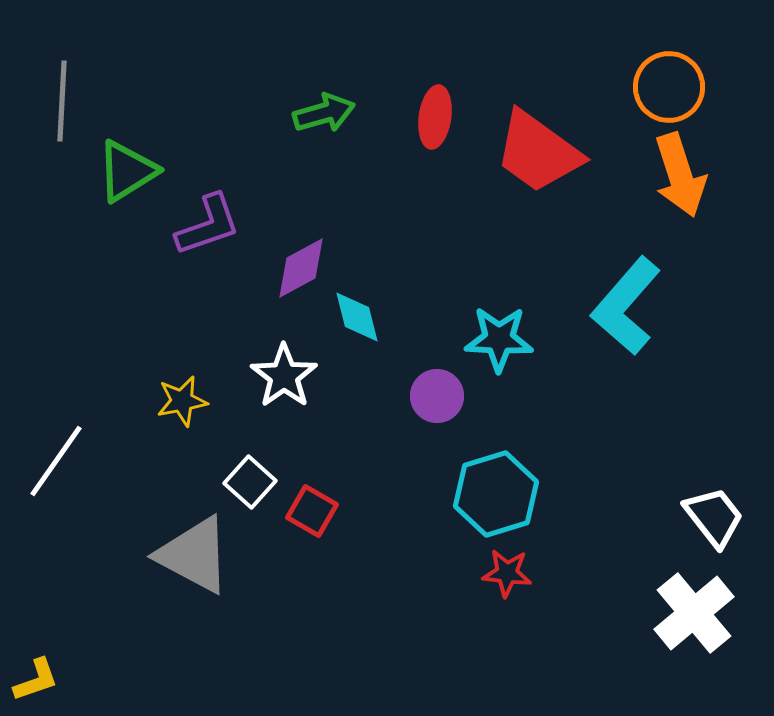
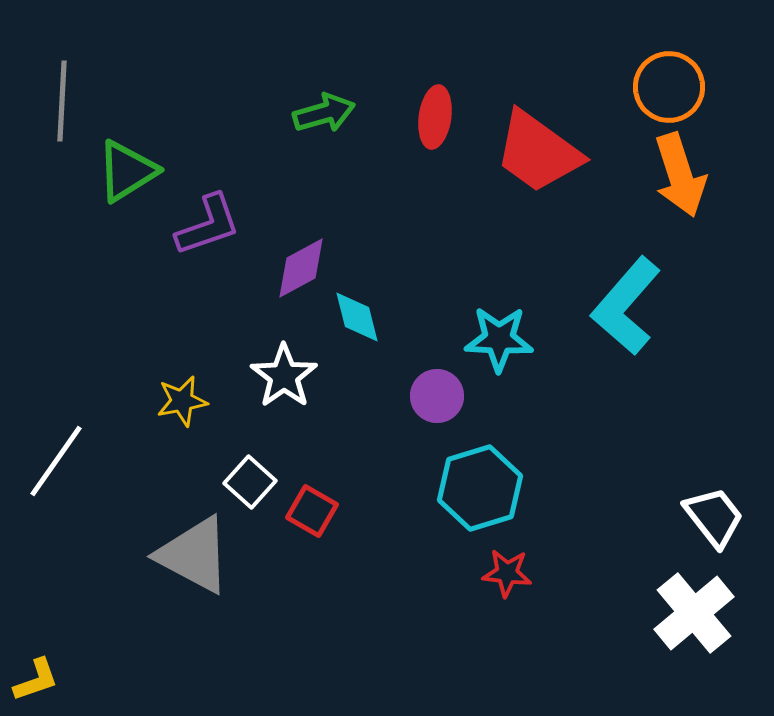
cyan hexagon: moved 16 px left, 6 px up
